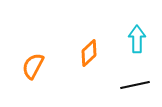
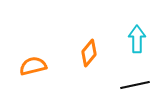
orange diamond: rotated 8 degrees counterclockwise
orange semicircle: rotated 48 degrees clockwise
